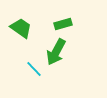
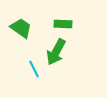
green rectangle: rotated 18 degrees clockwise
cyan line: rotated 18 degrees clockwise
